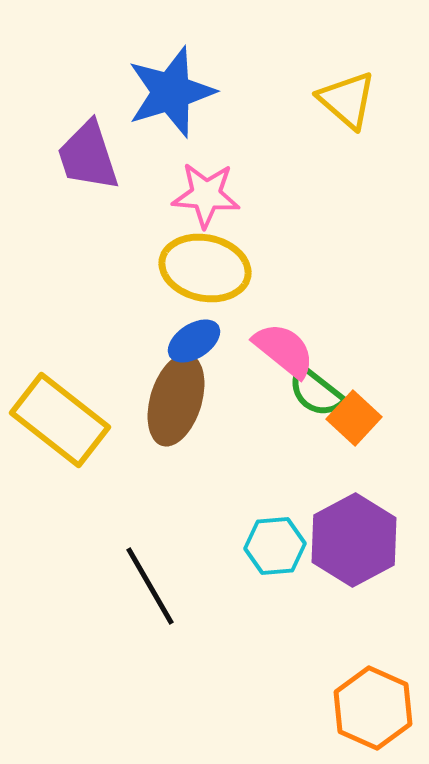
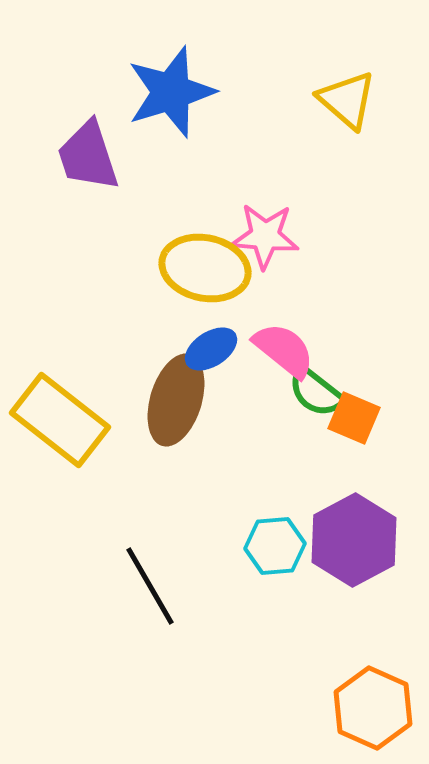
pink star: moved 59 px right, 41 px down
blue ellipse: moved 17 px right, 8 px down
orange square: rotated 20 degrees counterclockwise
